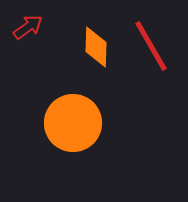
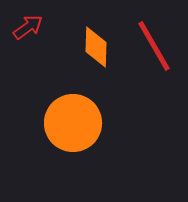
red line: moved 3 px right
